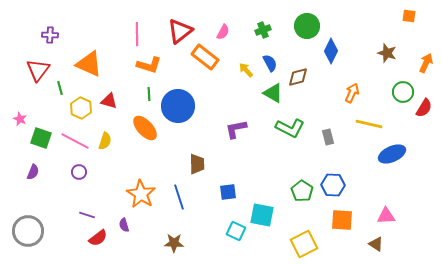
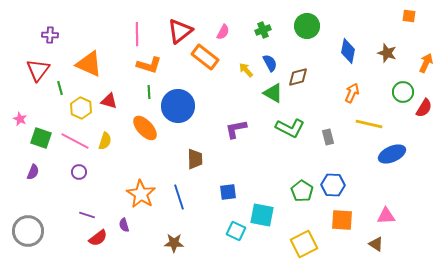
blue diamond at (331, 51): moved 17 px right; rotated 15 degrees counterclockwise
green line at (149, 94): moved 2 px up
brown trapezoid at (197, 164): moved 2 px left, 5 px up
